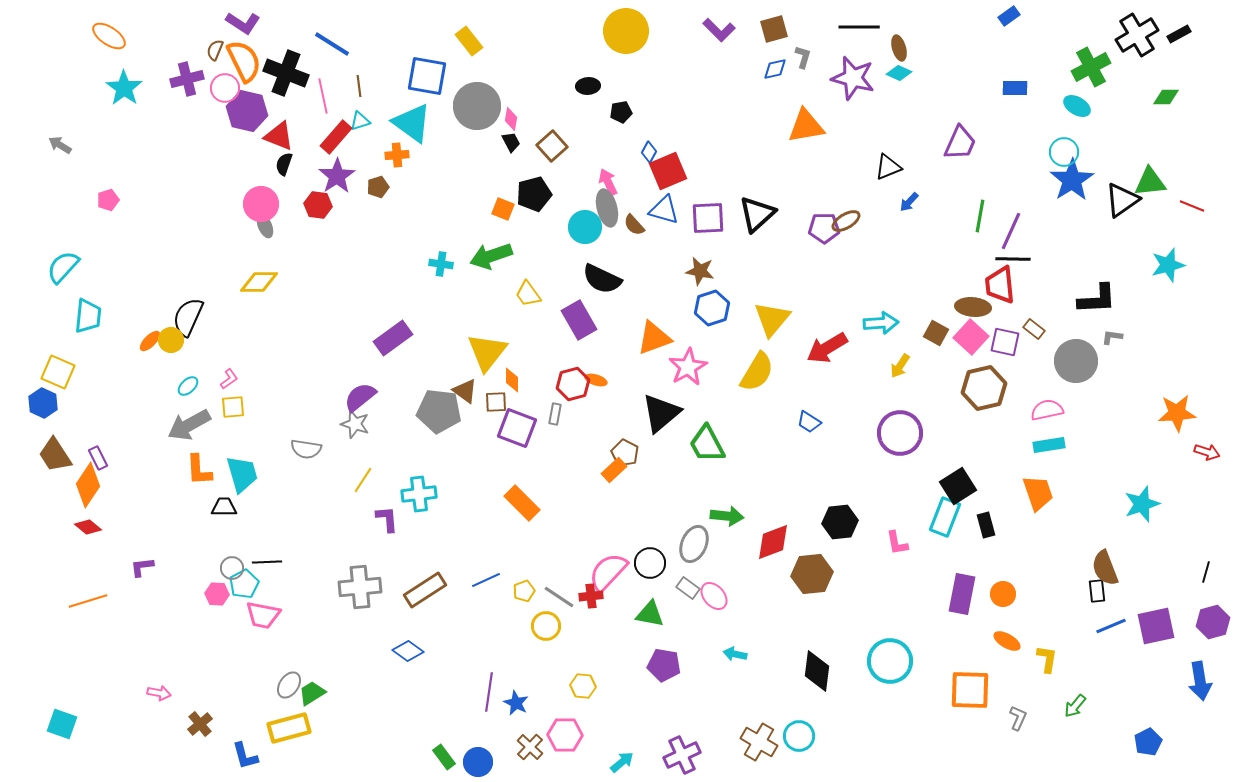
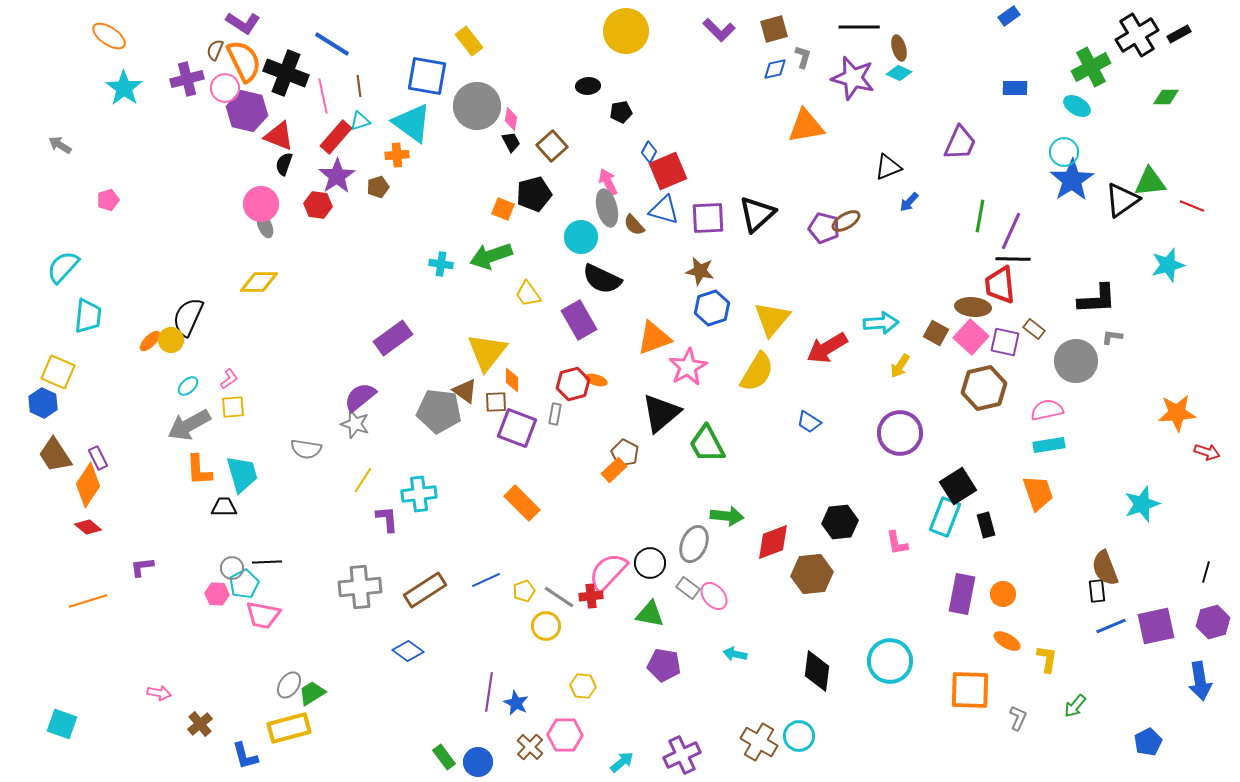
cyan circle at (585, 227): moved 4 px left, 10 px down
purple pentagon at (824, 228): rotated 16 degrees clockwise
